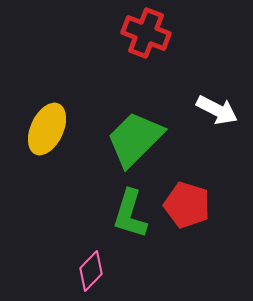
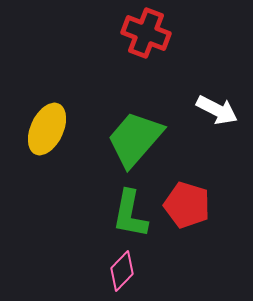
green trapezoid: rotated 4 degrees counterclockwise
green L-shape: rotated 6 degrees counterclockwise
pink diamond: moved 31 px right
